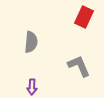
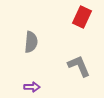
red rectangle: moved 2 px left
purple arrow: rotated 91 degrees counterclockwise
